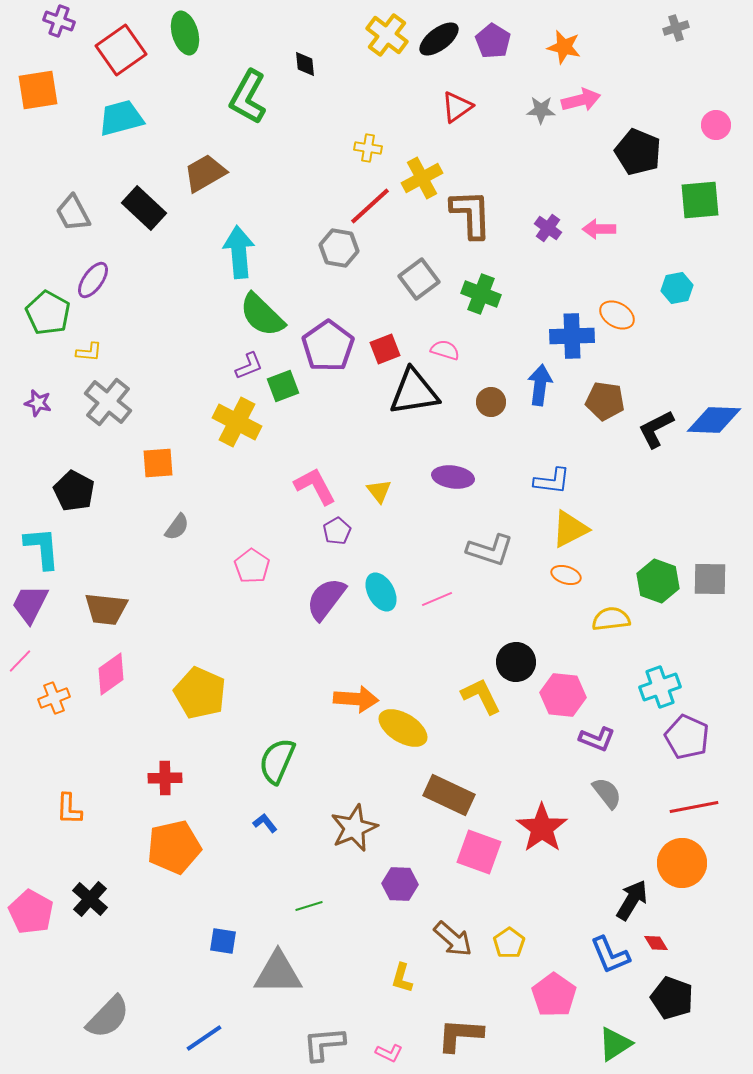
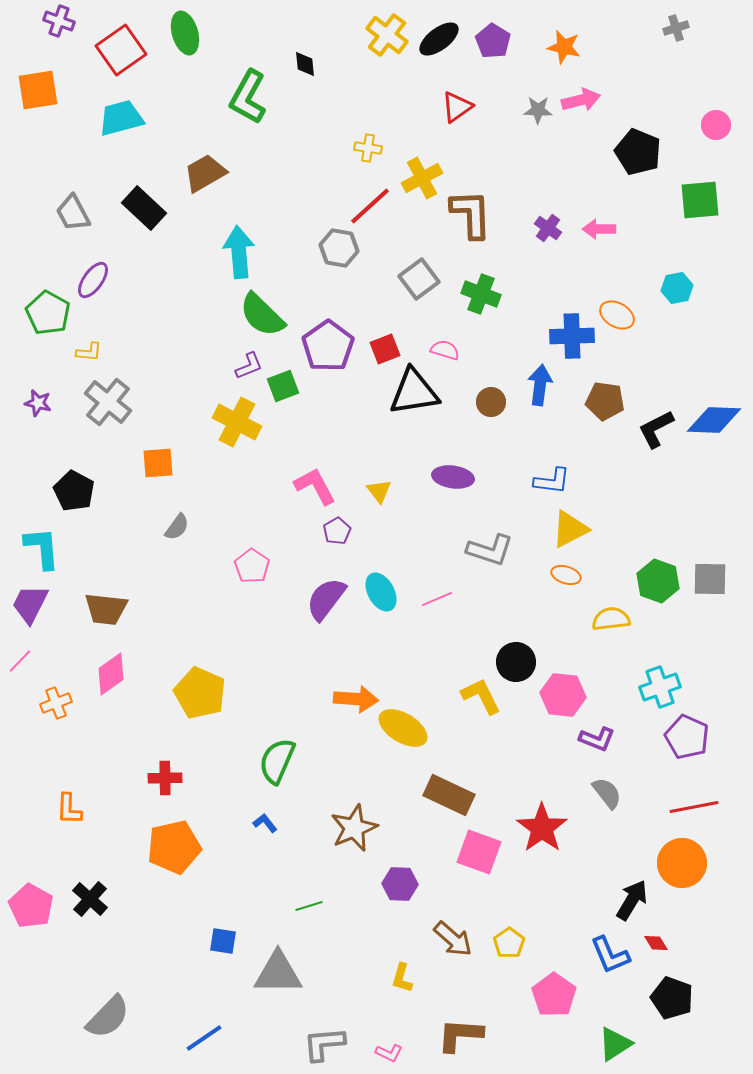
gray star at (541, 110): moved 3 px left
orange cross at (54, 698): moved 2 px right, 5 px down
pink pentagon at (31, 912): moved 6 px up
